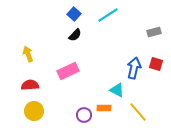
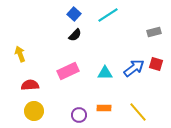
yellow arrow: moved 8 px left
blue arrow: rotated 40 degrees clockwise
cyan triangle: moved 12 px left, 17 px up; rotated 28 degrees counterclockwise
purple circle: moved 5 px left
